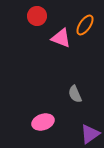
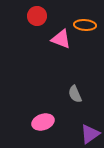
orange ellipse: rotated 60 degrees clockwise
pink triangle: moved 1 px down
